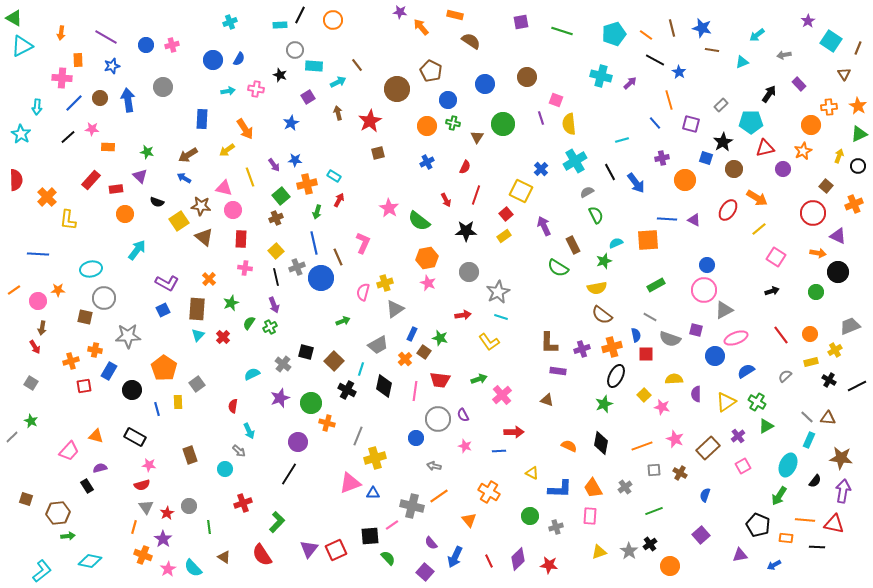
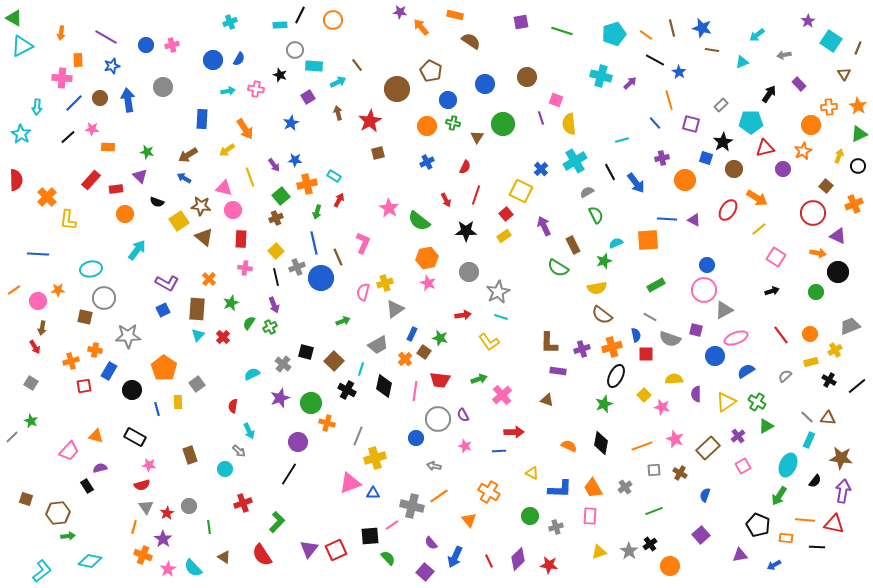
black line at (857, 386): rotated 12 degrees counterclockwise
